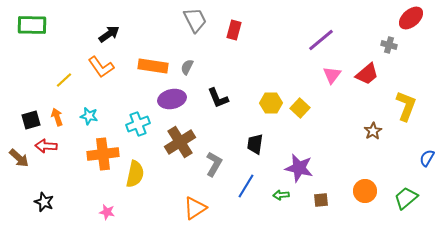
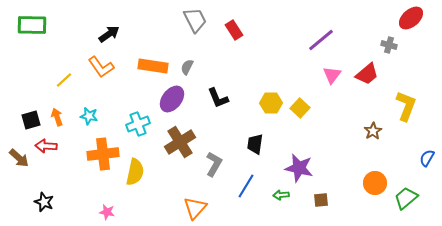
red rectangle: rotated 48 degrees counterclockwise
purple ellipse: rotated 40 degrees counterclockwise
yellow semicircle: moved 2 px up
orange circle: moved 10 px right, 8 px up
orange triangle: rotated 15 degrees counterclockwise
